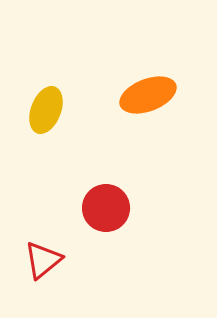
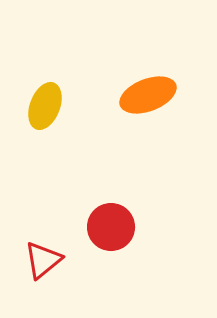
yellow ellipse: moved 1 px left, 4 px up
red circle: moved 5 px right, 19 px down
